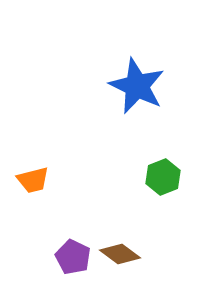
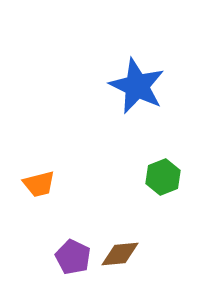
orange trapezoid: moved 6 px right, 4 px down
brown diamond: rotated 42 degrees counterclockwise
